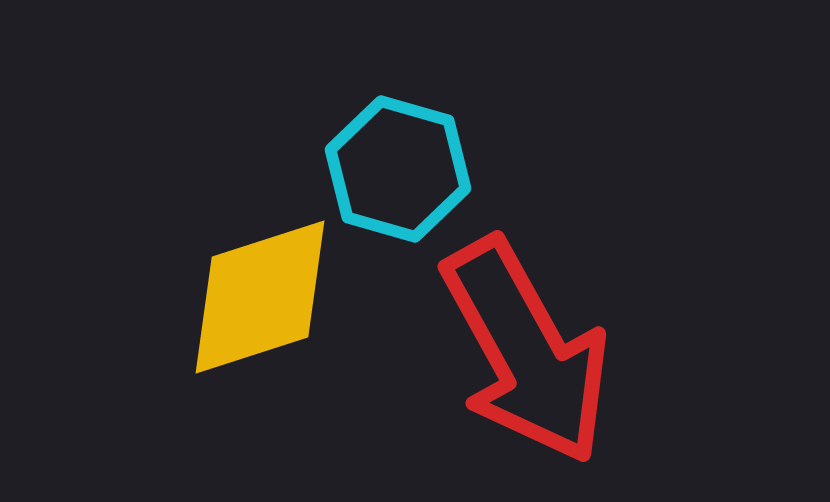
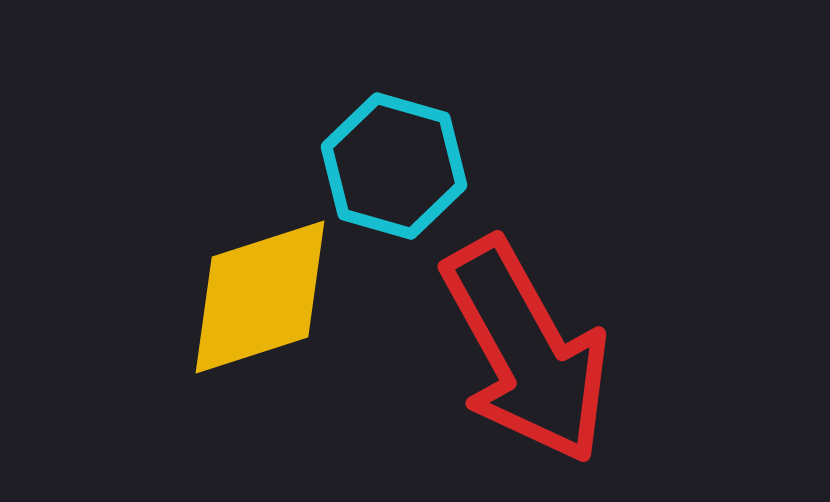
cyan hexagon: moved 4 px left, 3 px up
